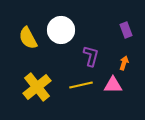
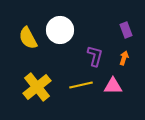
white circle: moved 1 px left
purple L-shape: moved 4 px right
orange arrow: moved 5 px up
pink triangle: moved 1 px down
